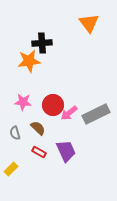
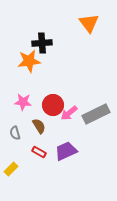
brown semicircle: moved 1 px right, 2 px up; rotated 14 degrees clockwise
purple trapezoid: rotated 90 degrees counterclockwise
